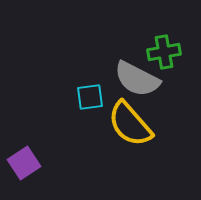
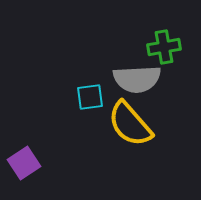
green cross: moved 5 px up
gray semicircle: rotated 30 degrees counterclockwise
